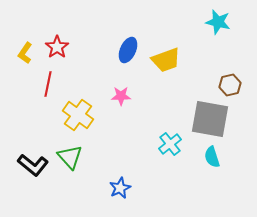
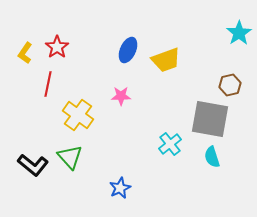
cyan star: moved 21 px right, 11 px down; rotated 25 degrees clockwise
